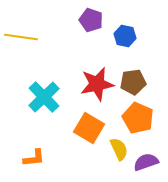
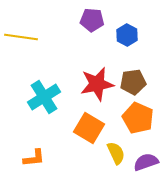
purple pentagon: moved 1 px right; rotated 15 degrees counterclockwise
blue hexagon: moved 2 px right, 1 px up; rotated 15 degrees clockwise
cyan cross: rotated 12 degrees clockwise
yellow semicircle: moved 3 px left, 4 px down
